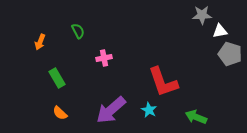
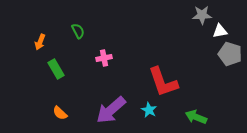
green rectangle: moved 1 px left, 9 px up
